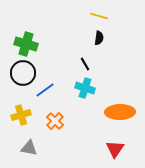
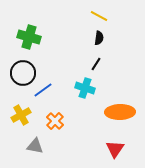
yellow line: rotated 12 degrees clockwise
green cross: moved 3 px right, 7 px up
black line: moved 11 px right; rotated 64 degrees clockwise
blue line: moved 2 px left
yellow cross: rotated 12 degrees counterclockwise
gray triangle: moved 6 px right, 2 px up
